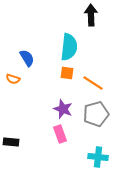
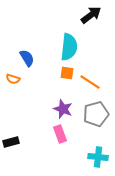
black arrow: rotated 55 degrees clockwise
orange line: moved 3 px left, 1 px up
black rectangle: rotated 21 degrees counterclockwise
